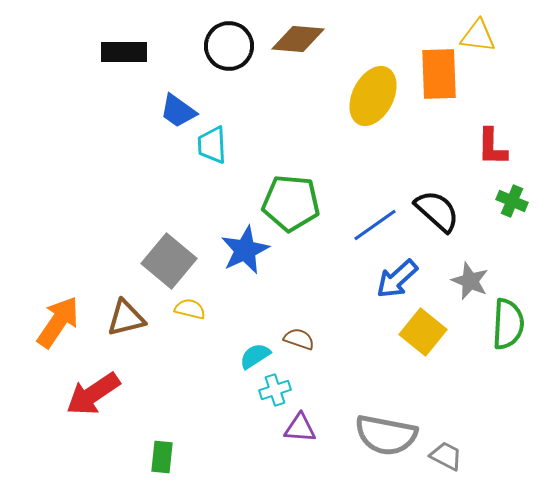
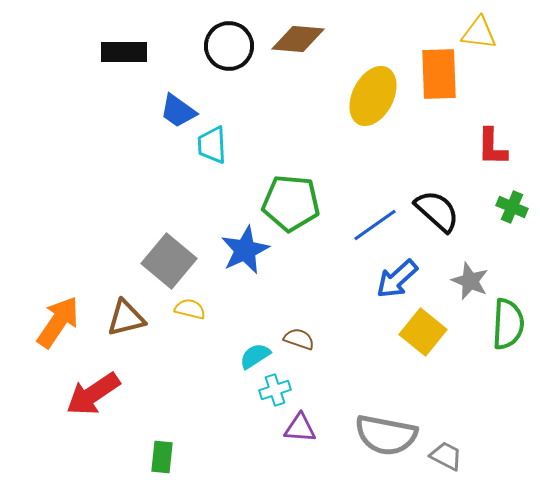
yellow triangle: moved 1 px right, 3 px up
green cross: moved 6 px down
